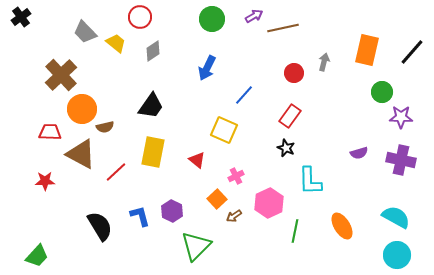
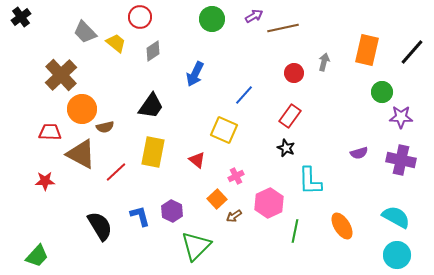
blue arrow at (207, 68): moved 12 px left, 6 px down
